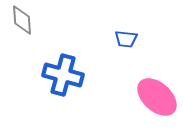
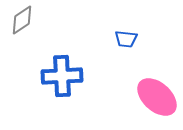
gray diamond: rotated 60 degrees clockwise
blue cross: moved 1 px left, 1 px down; rotated 18 degrees counterclockwise
